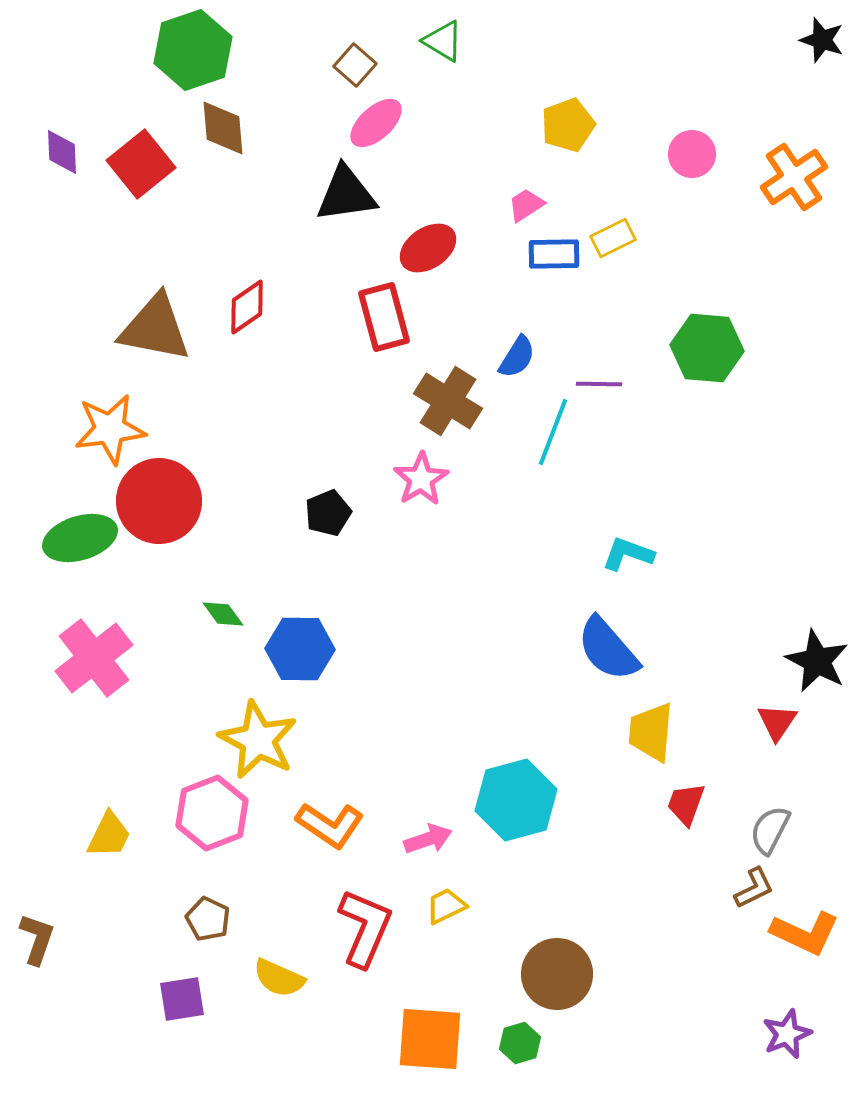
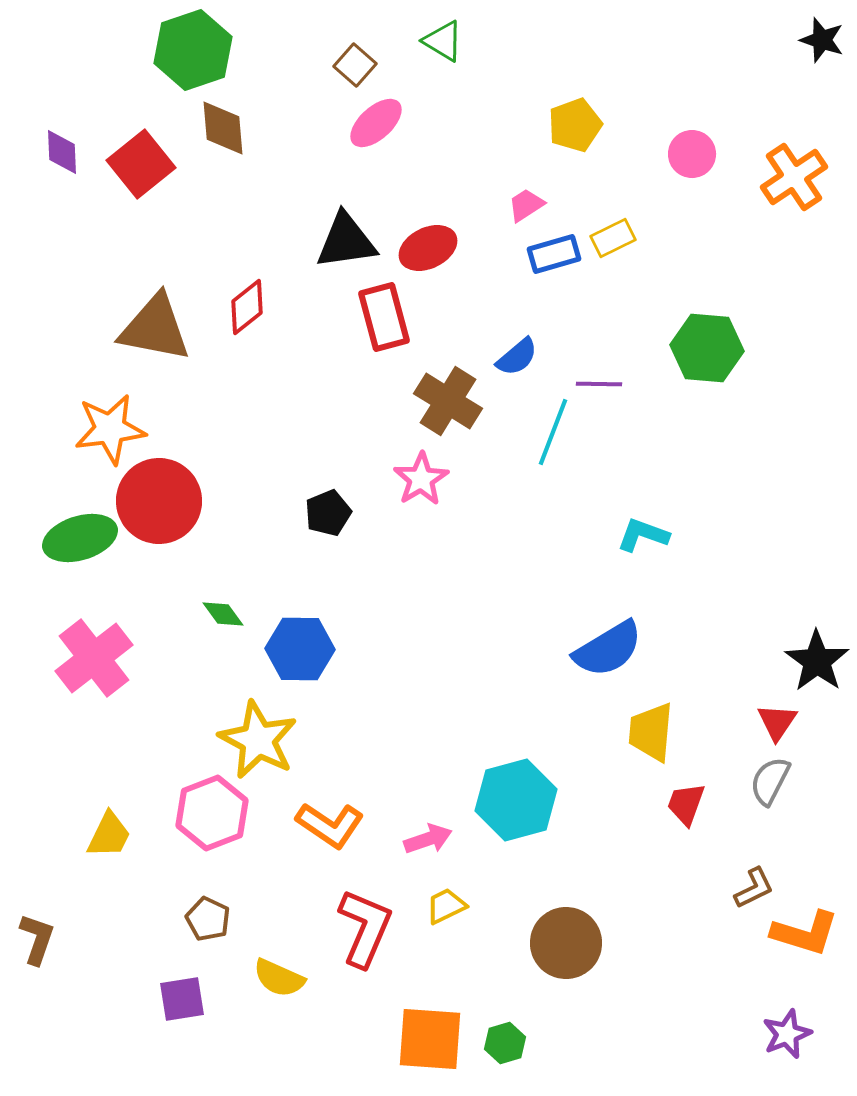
yellow pentagon at (568, 125): moved 7 px right
black triangle at (346, 194): moved 47 px down
red ellipse at (428, 248): rotated 8 degrees clockwise
blue rectangle at (554, 254): rotated 15 degrees counterclockwise
red diamond at (247, 307): rotated 4 degrees counterclockwise
blue semicircle at (517, 357): rotated 18 degrees clockwise
cyan L-shape at (628, 554): moved 15 px right, 19 px up
blue semicircle at (608, 649): rotated 80 degrees counterclockwise
black star at (817, 661): rotated 8 degrees clockwise
gray semicircle at (770, 830): moved 49 px up
orange L-shape at (805, 933): rotated 8 degrees counterclockwise
brown circle at (557, 974): moved 9 px right, 31 px up
green hexagon at (520, 1043): moved 15 px left
